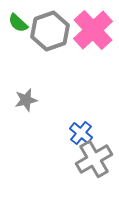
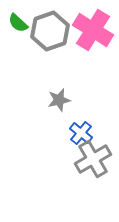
pink cross: rotated 15 degrees counterclockwise
gray star: moved 33 px right
gray cross: moved 1 px left
